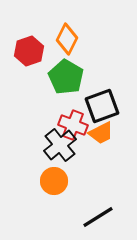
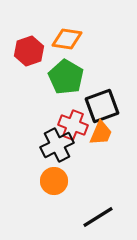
orange diamond: rotated 72 degrees clockwise
orange trapezoid: rotated 40 degrees counterclockwise
black cross: moved 3 px left; rotated 12 degrees clockwise
